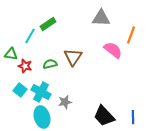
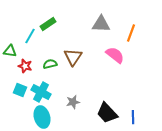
gray triangle: moved 6 px down
orange line: moved 2 px up
pink semicircle: moved 2 px right, 5 px down
green triangle: moved 1 px left, 3 px up
cyan square: rotated 16 degrees counterclockwise
gray star: moved 8 px right
black trapezoid: moved 3 px right, 3 px up
